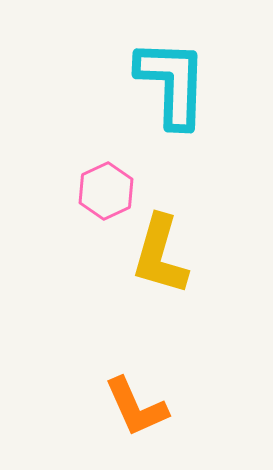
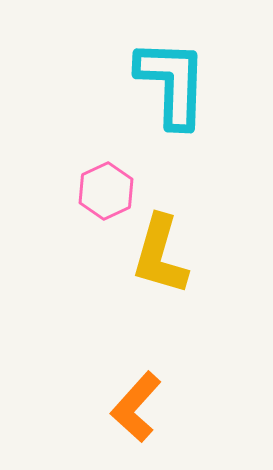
orange L-shape: rotated 66 degrees clockwise
